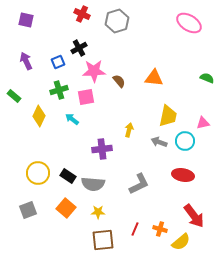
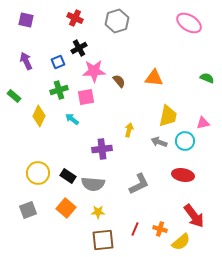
red cross: moved 7 px left, 4 px down
